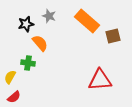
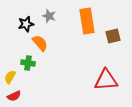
orange rectangle: rotated 40 degrees clockwise
red triangle: moved 6 px right
red semicircle: moved 1 px up; rotated 16 degrees clockwise
